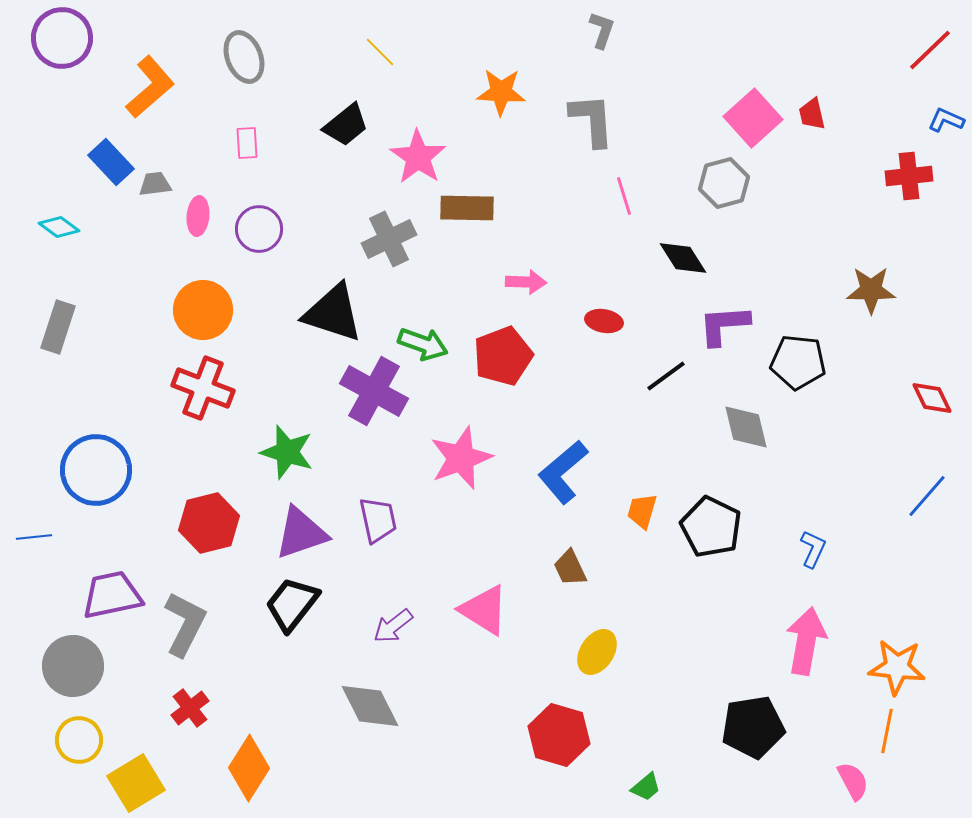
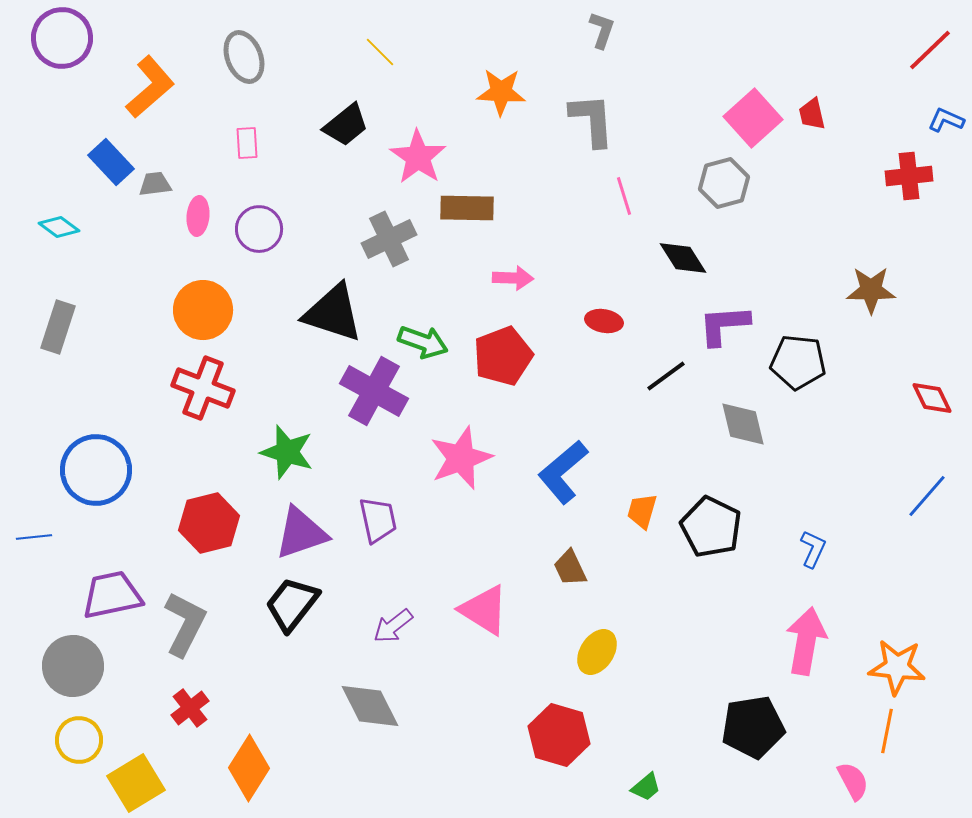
pink arrow at (526, 282): moved 13 px left, 4 px up
green arrow at (423, 344): moved 2 px up
gray diamond at (746, 427): moved 3 px left, 3 px up
